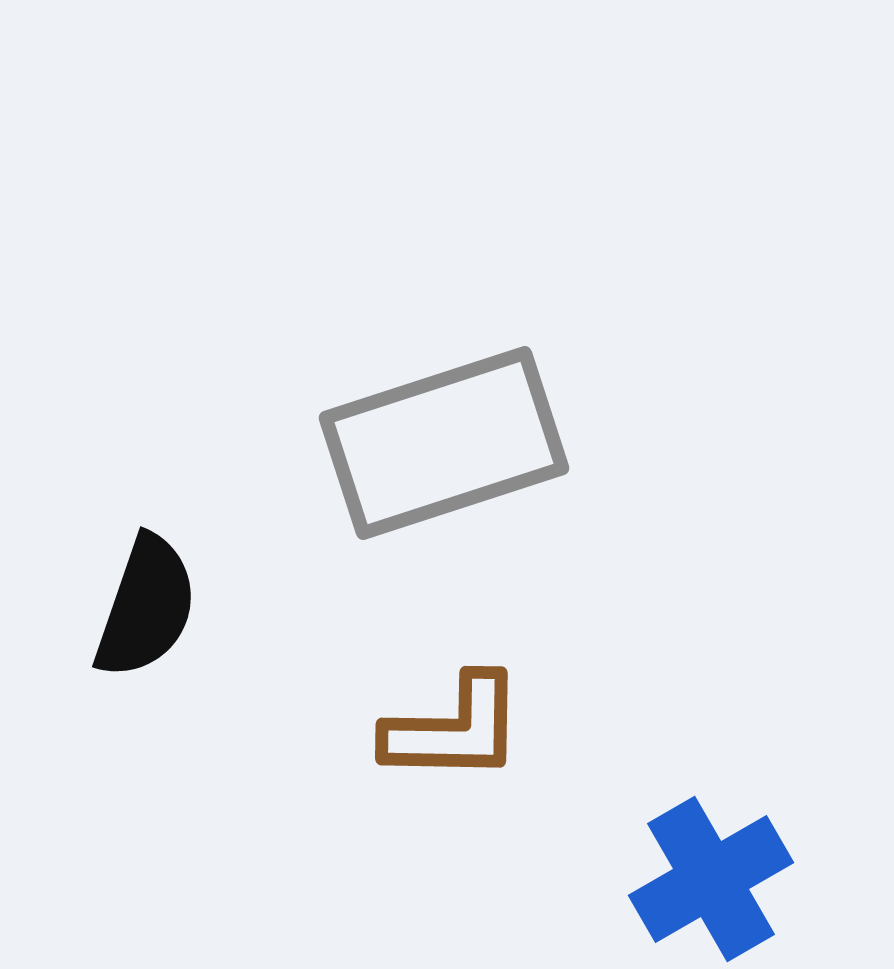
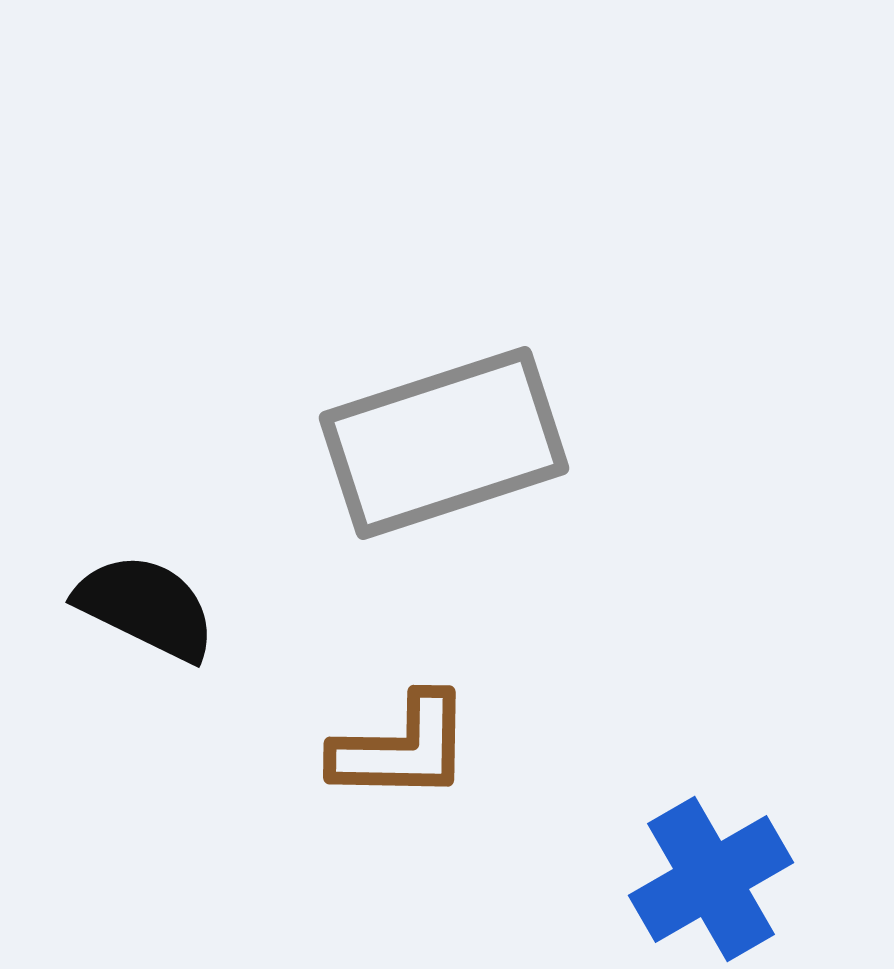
black semicircle: rotated 83 degrees counterclockwise
brown L-shape: moved 52 px left, 19 px down
